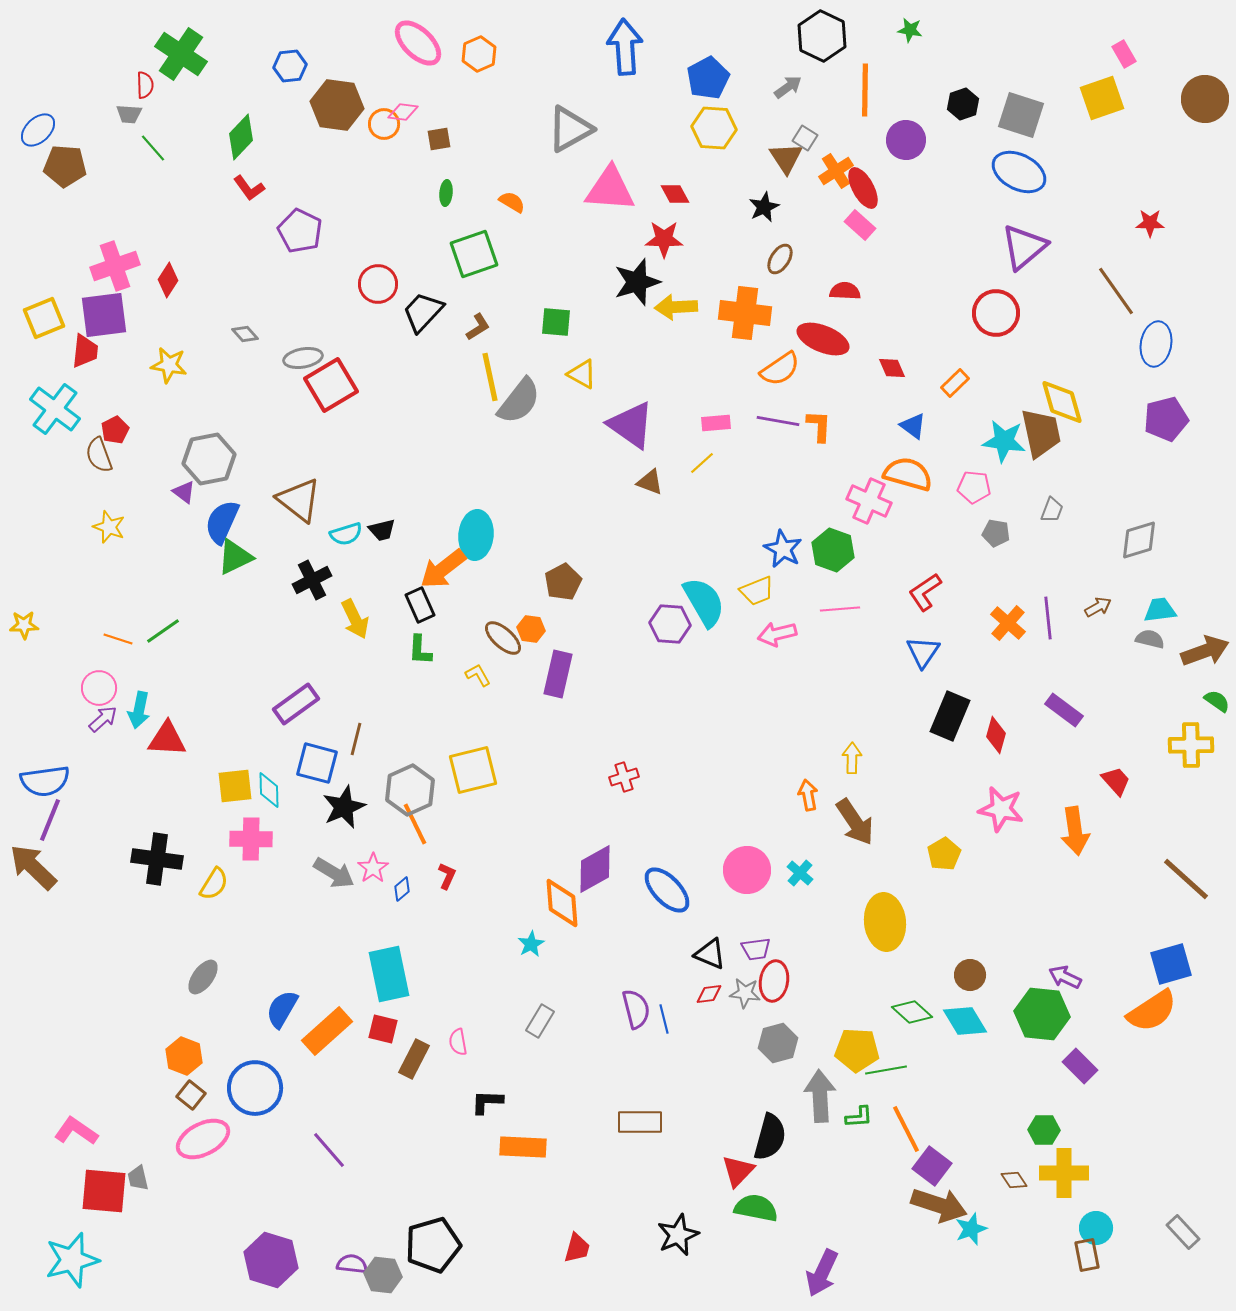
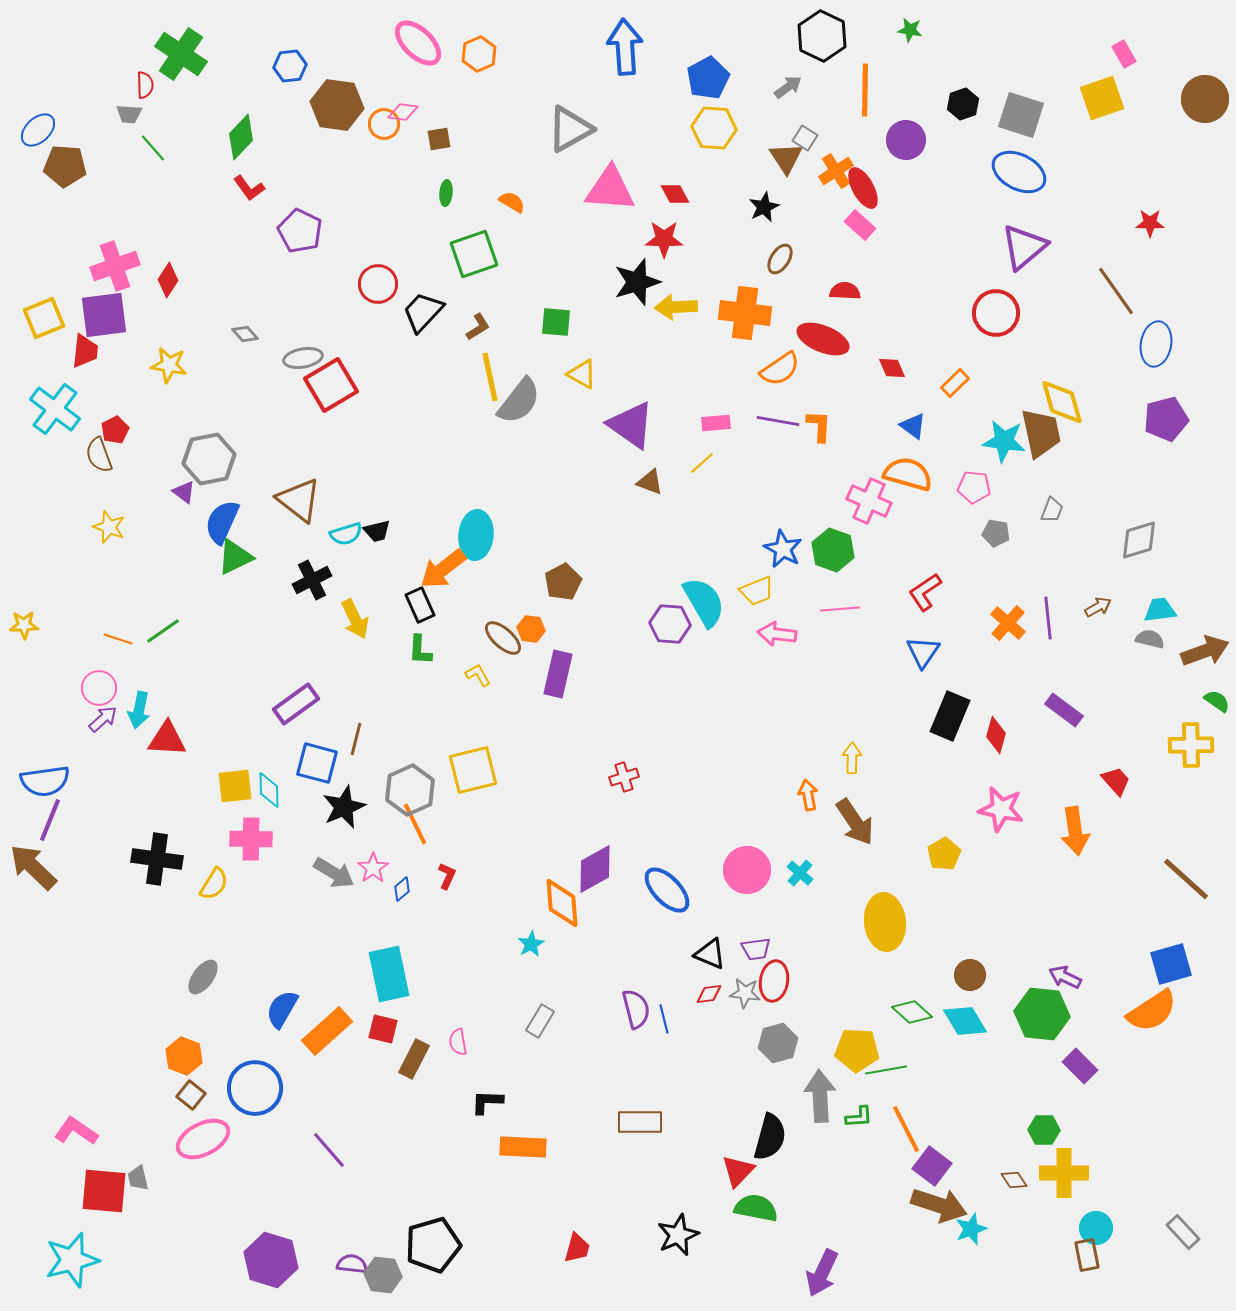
black trapezoid at (382, 530): moved 5 px left, 1 px down
pink arrow at (777, 634): rotated 21 degrees clockwise
